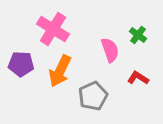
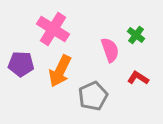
green cross: moved 2 px left
